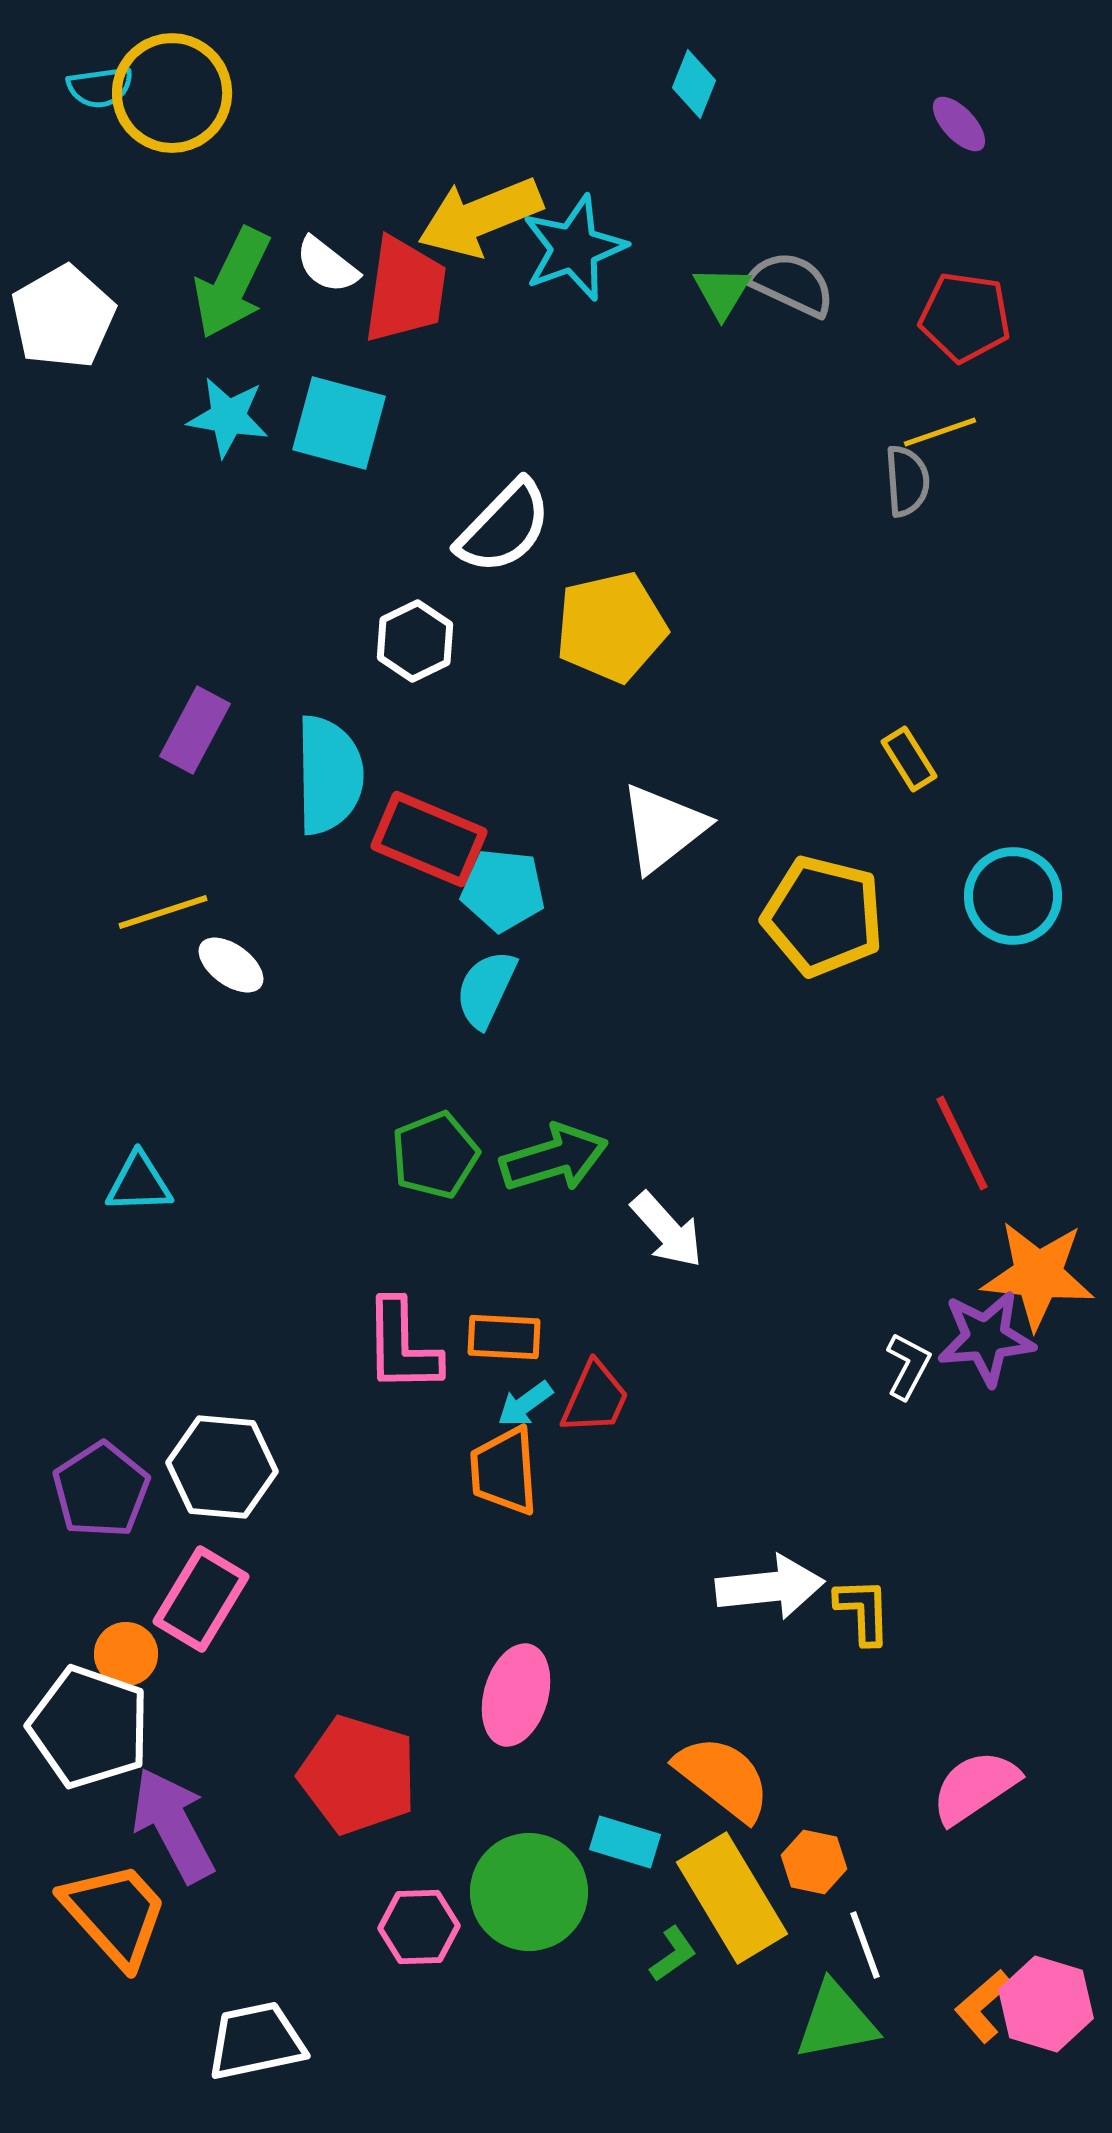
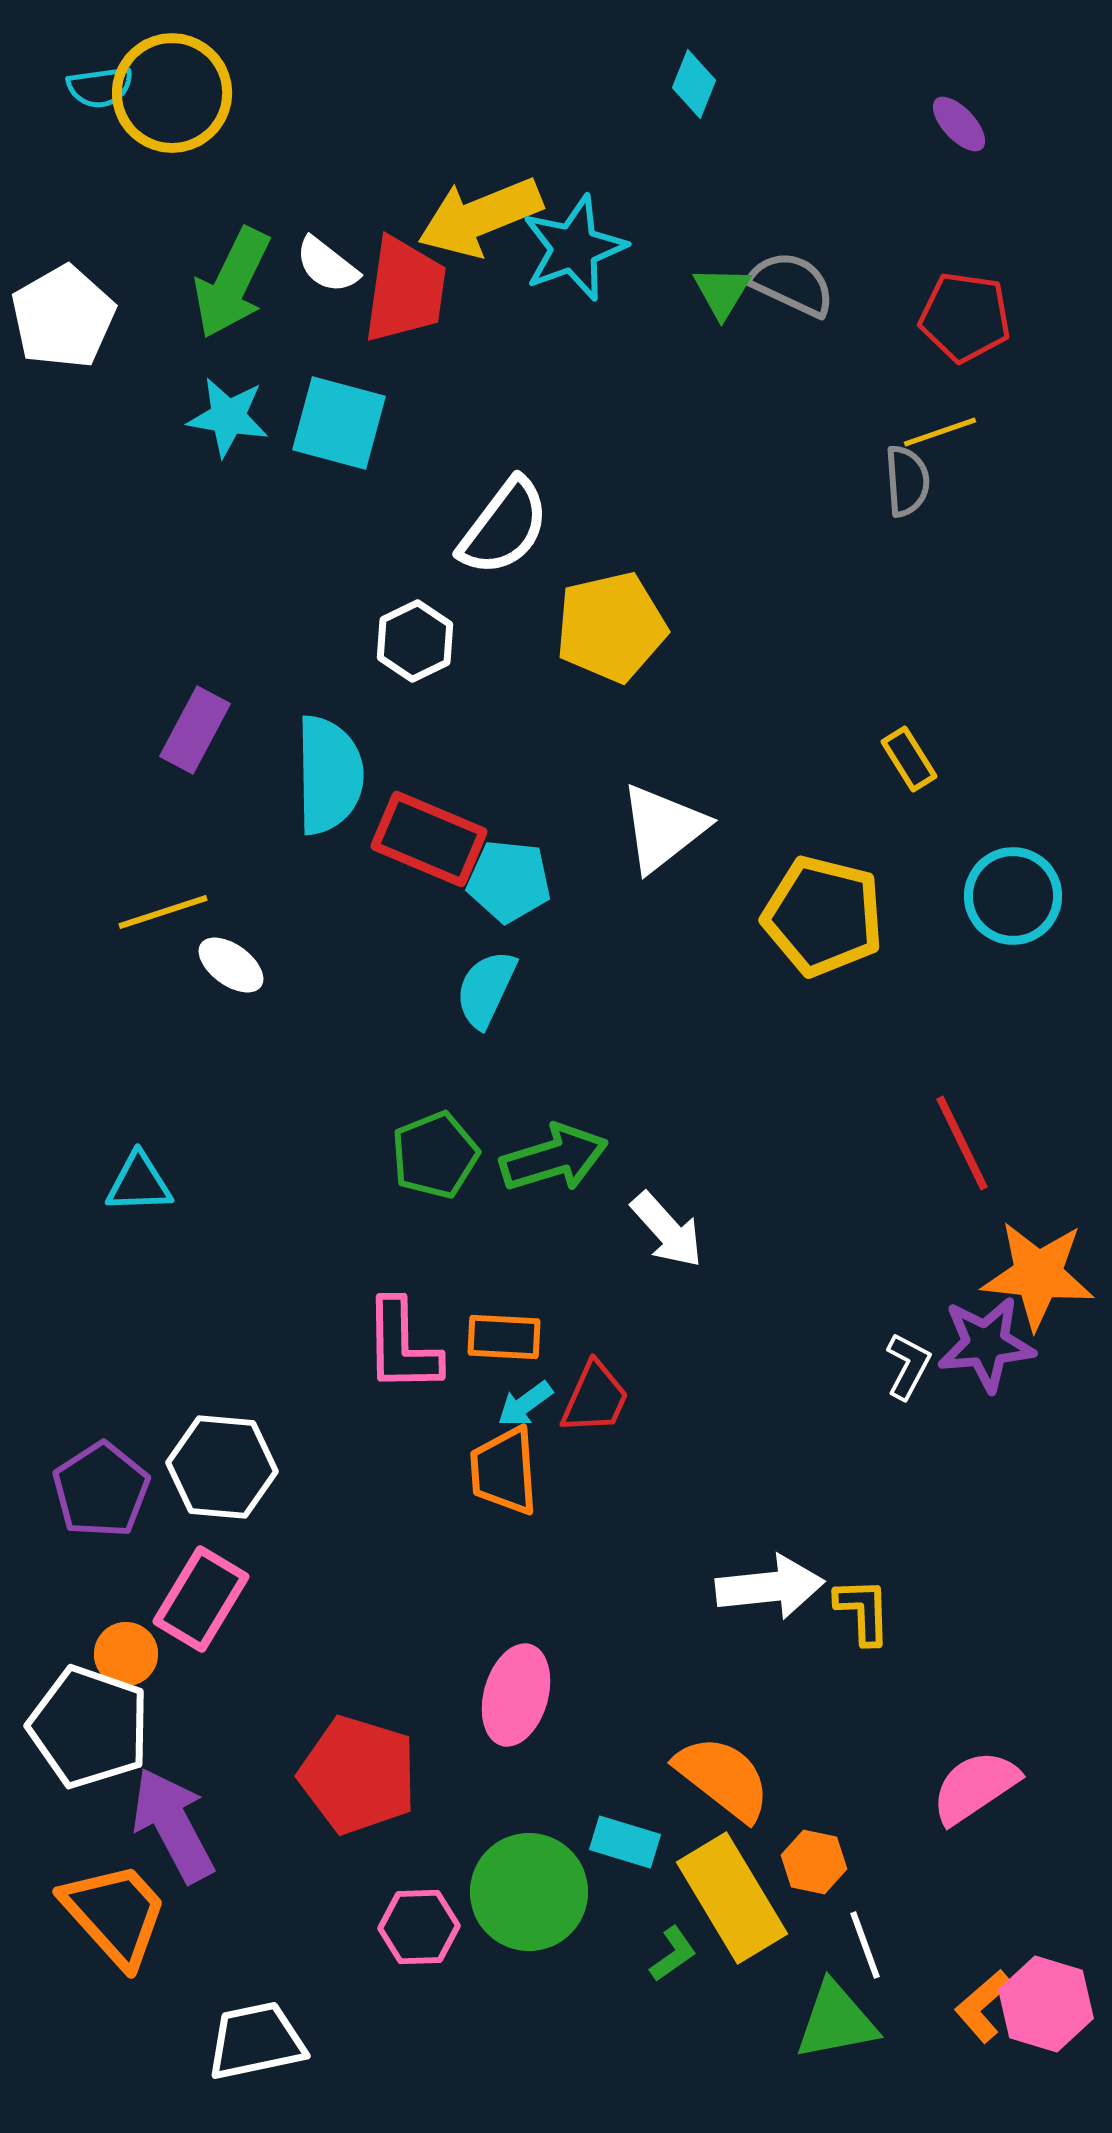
white semicircle at (504, 527): rotated 7 degrees counterclockwise
cyan pentagon at (503, 890): moved 6 px right, 9 px up
purple star at (986, 1338): moved 6 px down
